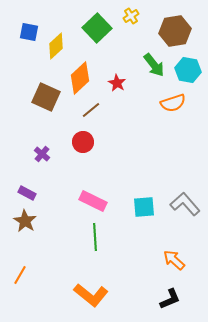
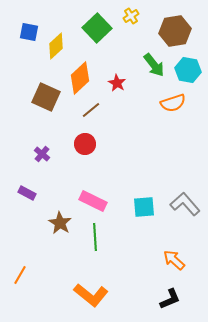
red circle: moved 2 px right, 2 px down
brown star: moved 35 px right, 2 px down
